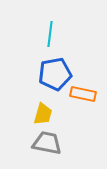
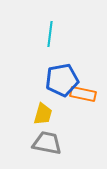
blue pentagon: moved 7 px right, 6 px down
